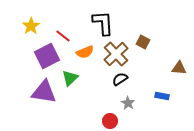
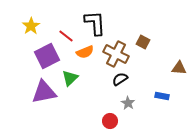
black L-shape: moved 8 px left
red line: moved 3 px right
brown cross: rotated 20 degrees counterclockwise
purple triangle: rotated 20 degrees counterclockwise
